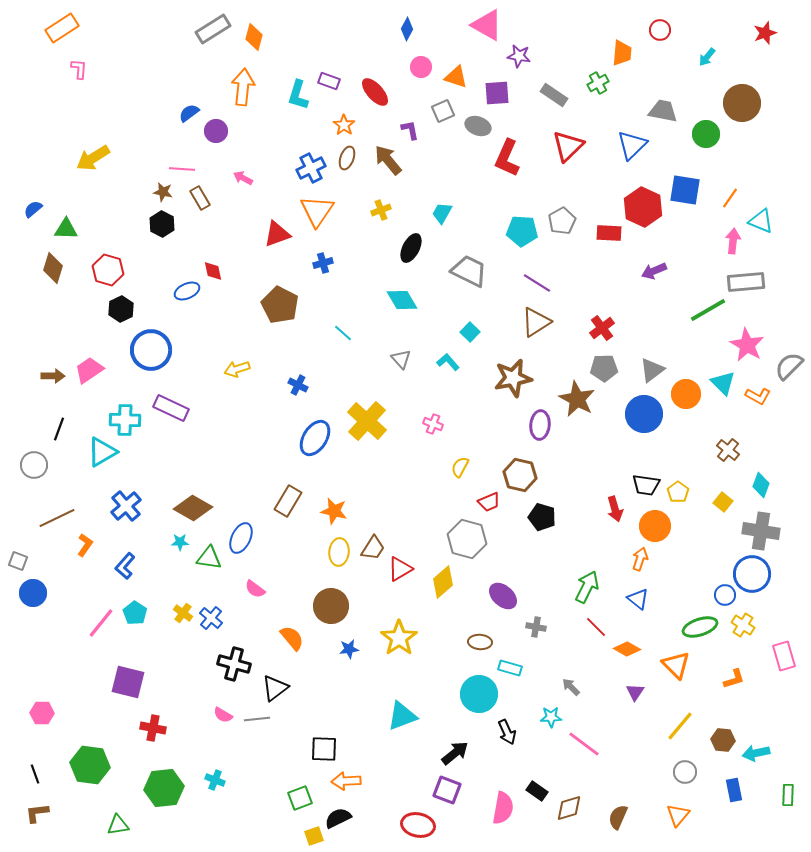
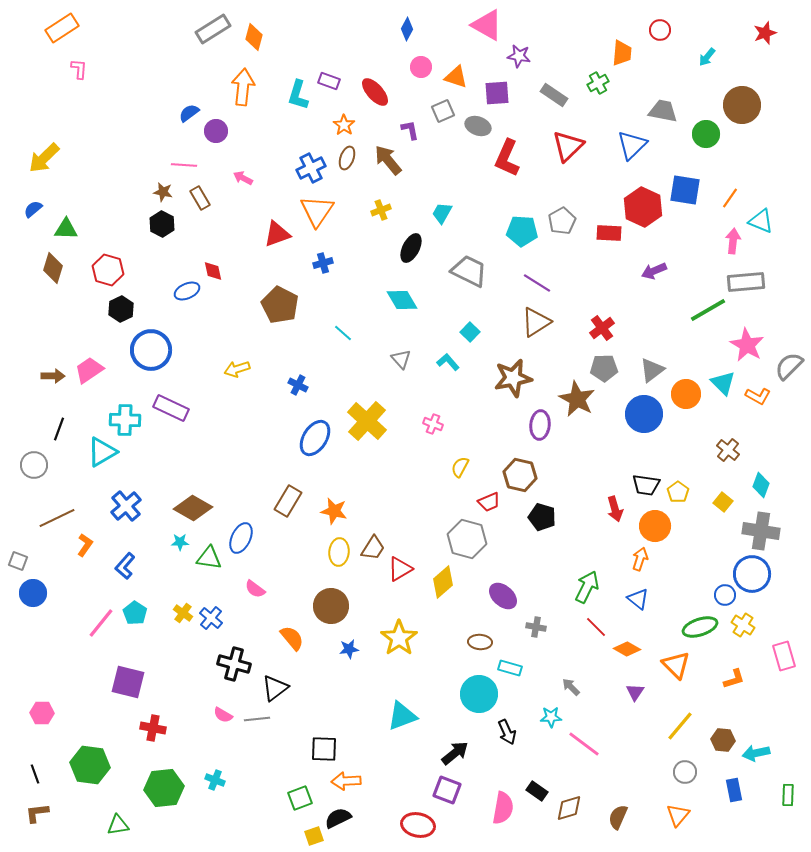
brown circle at (742, 103): moved 2 px down
yellow arrow at (93, 158): moved 49 px left; rotated 12 degrees counterclockwise
pink line at (182, 169): moved 2 px right, 4 px up
